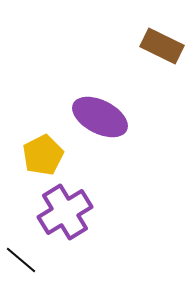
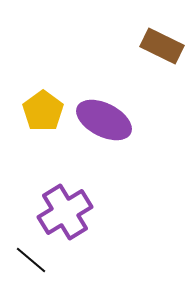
purple ellipse: moved 4 px right, 3 px down
yellow pentagon: moved 44 px up; rotated 9 degrees counterclockwise
black line: moved 10 px right
